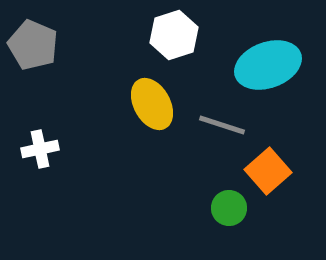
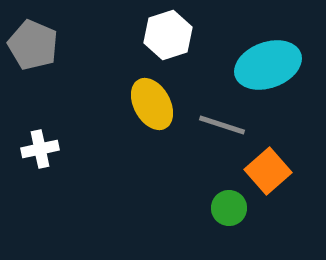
white hexagon: moved 6 px left
